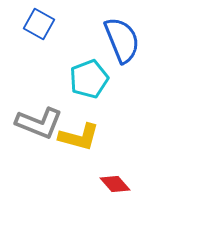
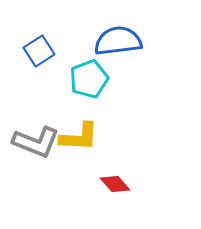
blue square: moved 27 px down; rotated 28 degrees clockwise
blue semicircle: moved 4 px left, 1 px down; rotated 75 degrees counterclockwise
gray L-shape: moved 3 px left, 19 px down
yellow L-shape: rotated 12 degrees counterclockwise
